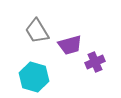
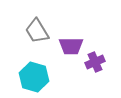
purple trapezoid: moved 1 px right, 1 px down; rotated 15 degrees clockwise
